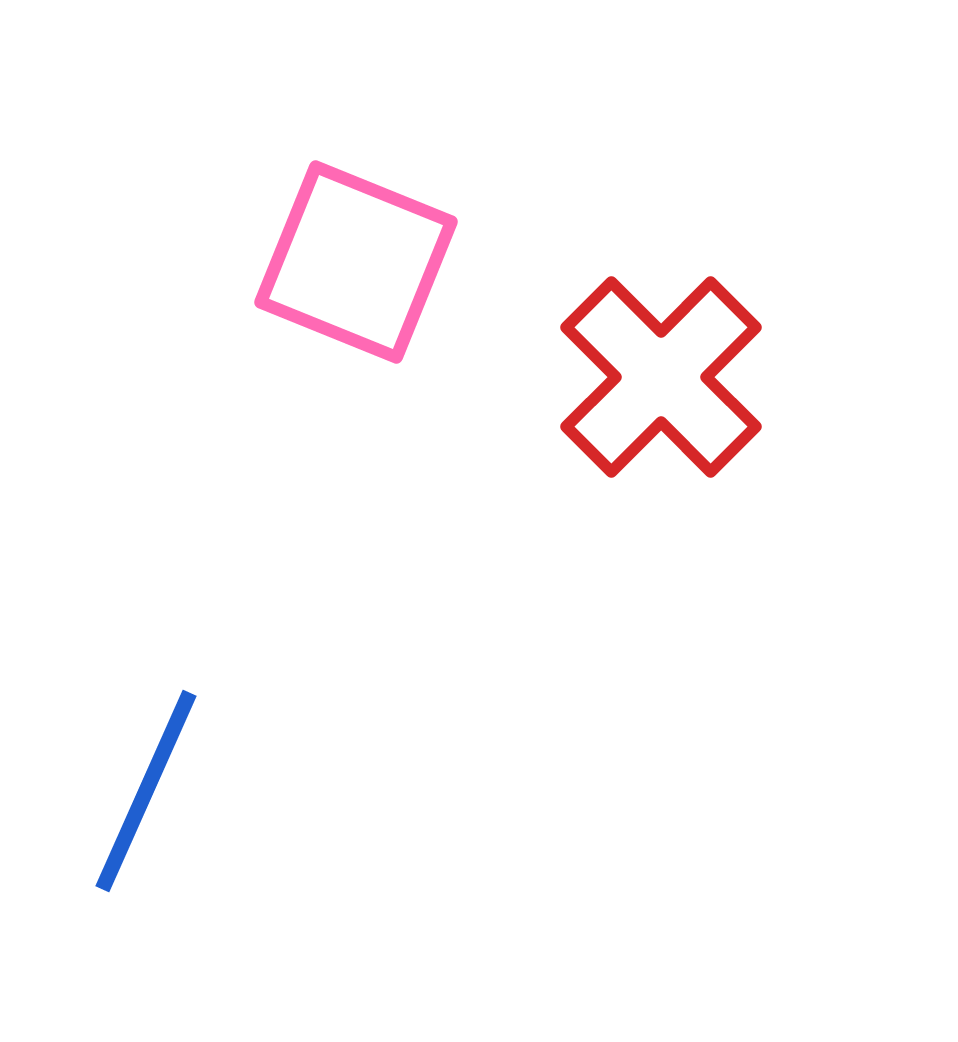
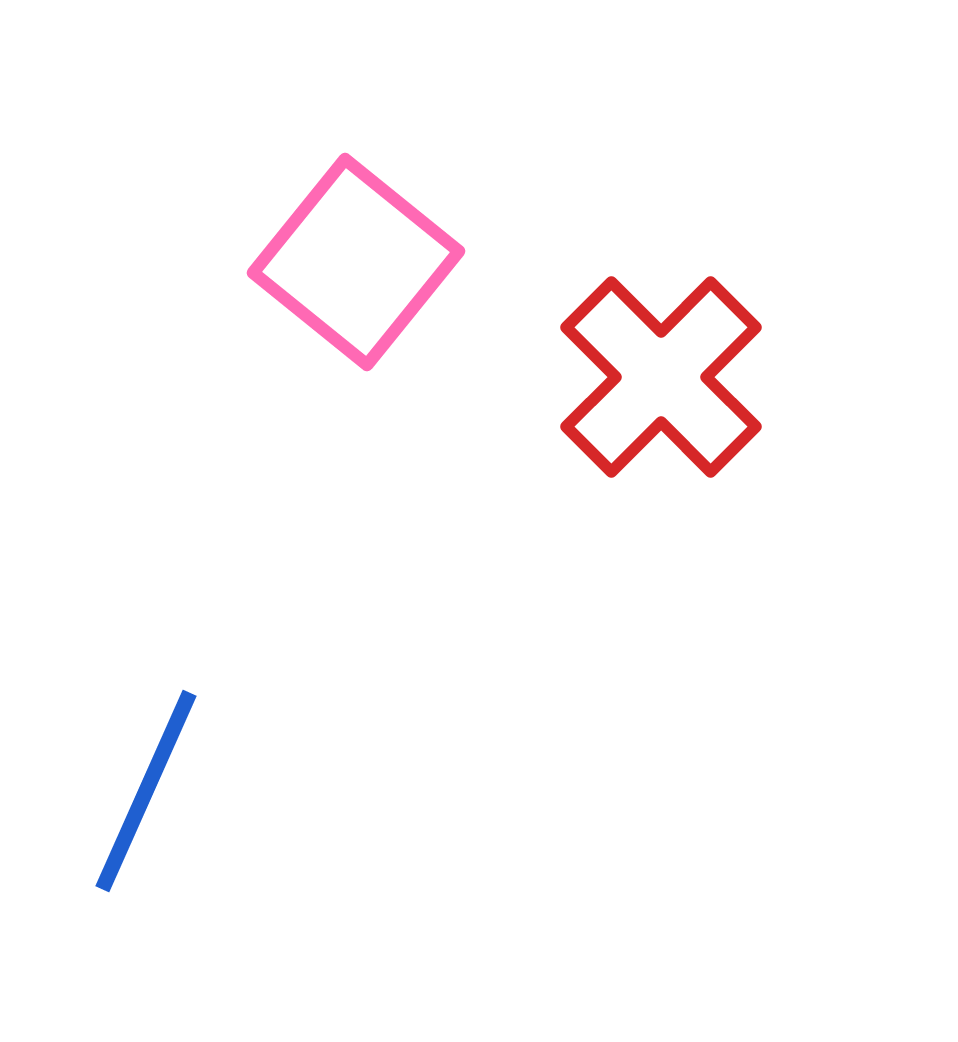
pink square: rotated 17 degrees clockwise
